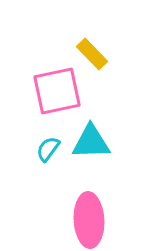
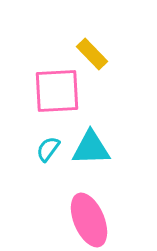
pink square: rotated 9 degrees clockwise
cyan triangle: moved 6 px down
pink ellipse: rotated 20 degrees counterclockwise
